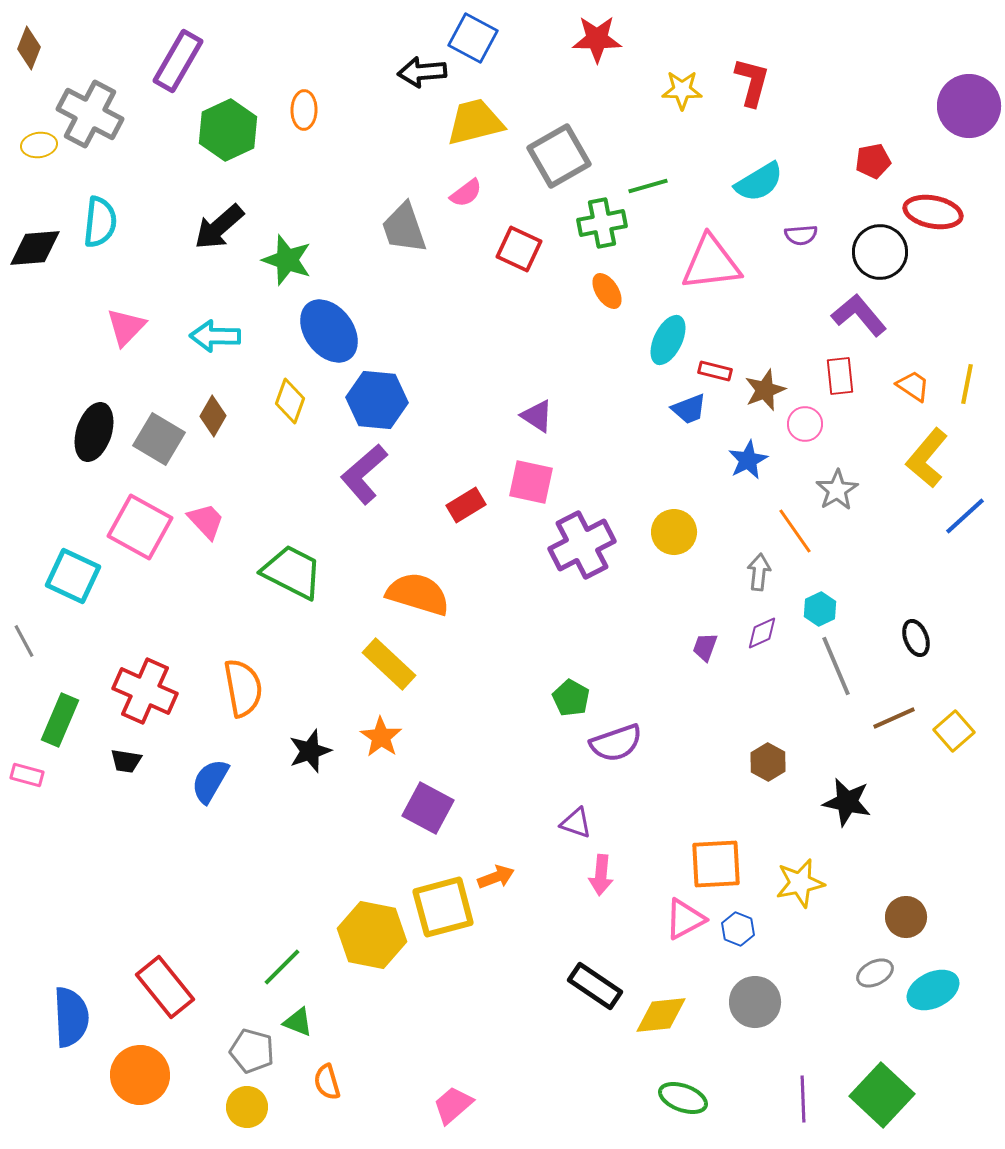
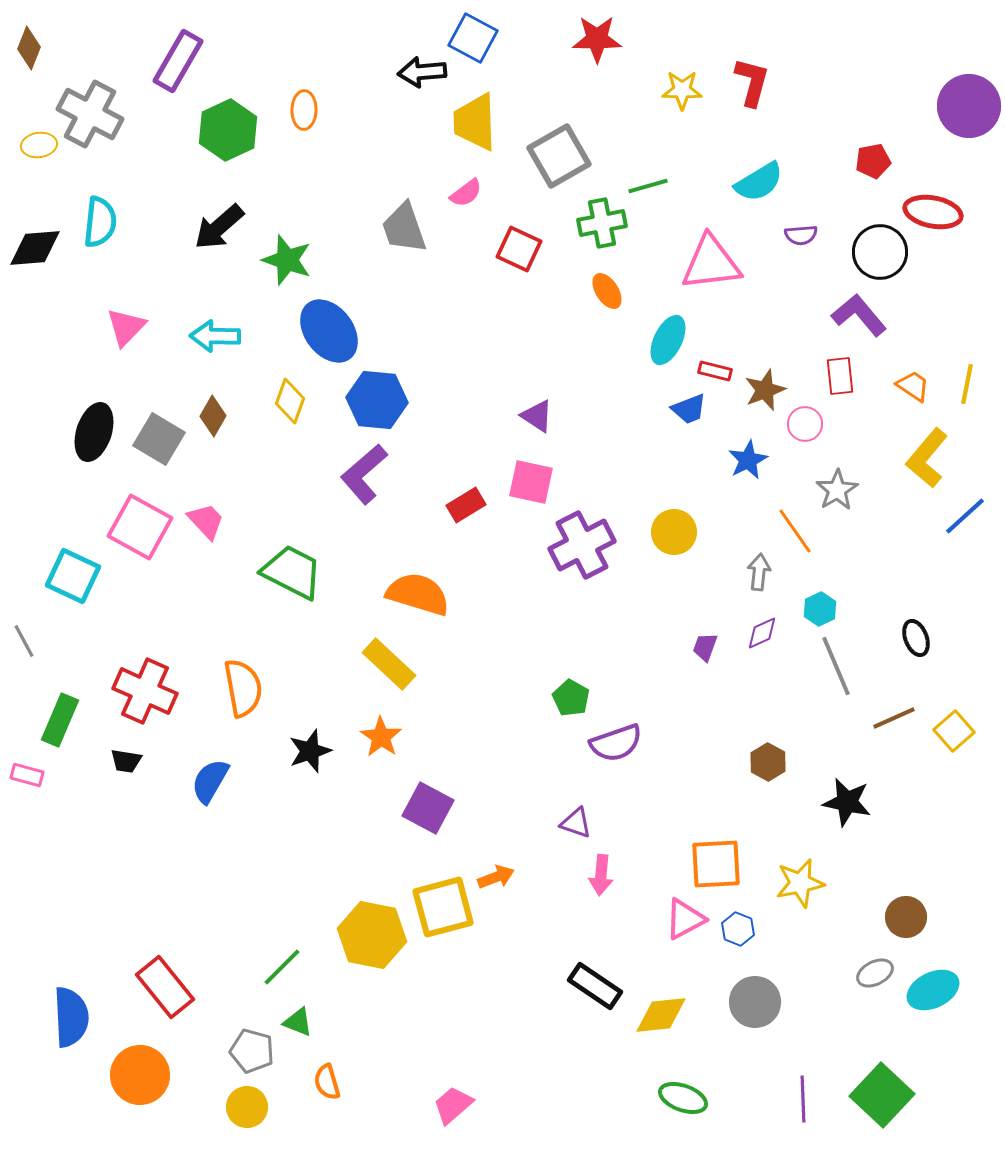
yellow trapezoid at (475, 122): rotated 78 degrees counterclockwise
